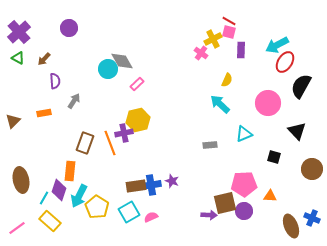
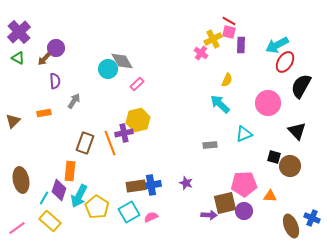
purple circle at (69, 28): moved 13 px left, 20 px down
purple rectangle at (241, 50): moved 5 px up
brown circle at (312, 169): moved 22 px left, 3 px up
purple star at (172, 181): moved 14 px right, 2 px down
